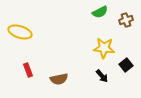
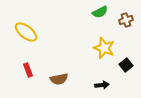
yellow ellipse: moved 6 px right; rotated 20 degrees clockwise
yellow star: rotated 15 degrees clockwise
black arrow: moved 9 px down; rotated 56 degrees counterclockwise
